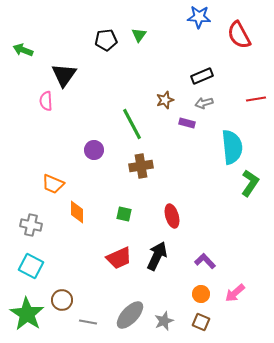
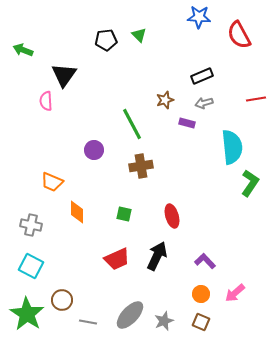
green triangle: rotated 21 degrees counterclockwise
orange trapezoid: moved 1 px left, 2 px up
red trapezoid: moved 2 px left, 1 px down
